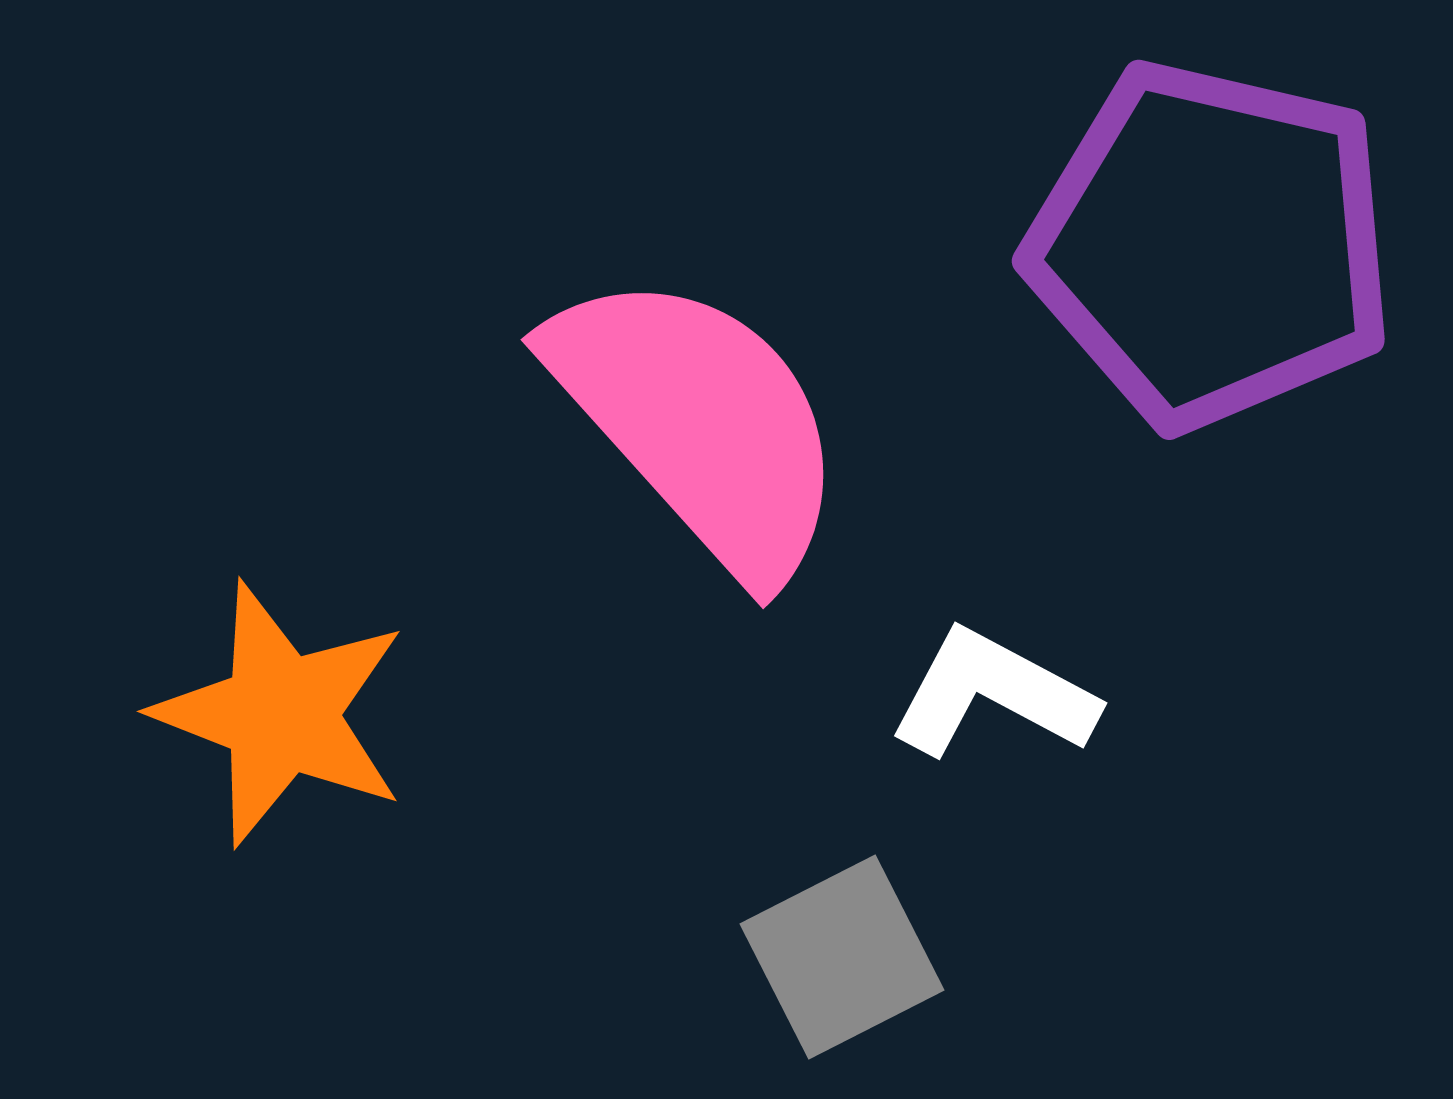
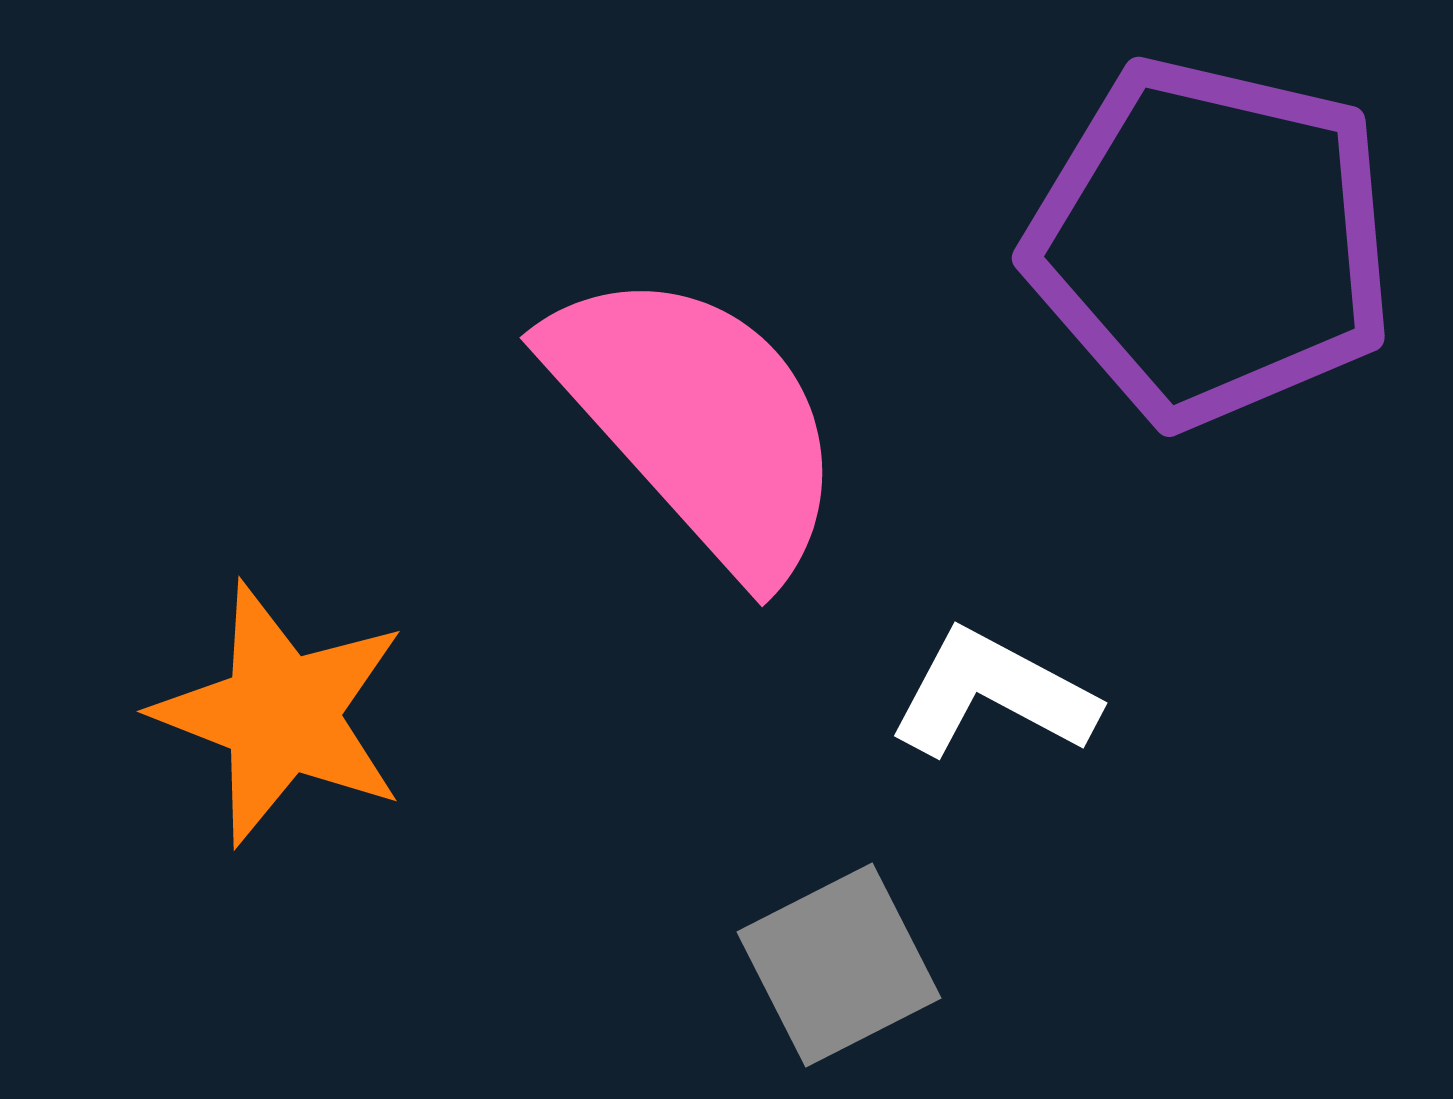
purple pentagon: moved 3 px up
pink semicircle: moved 1 px left, 2 px up
gray square: moved 3 px left, 8 px down
